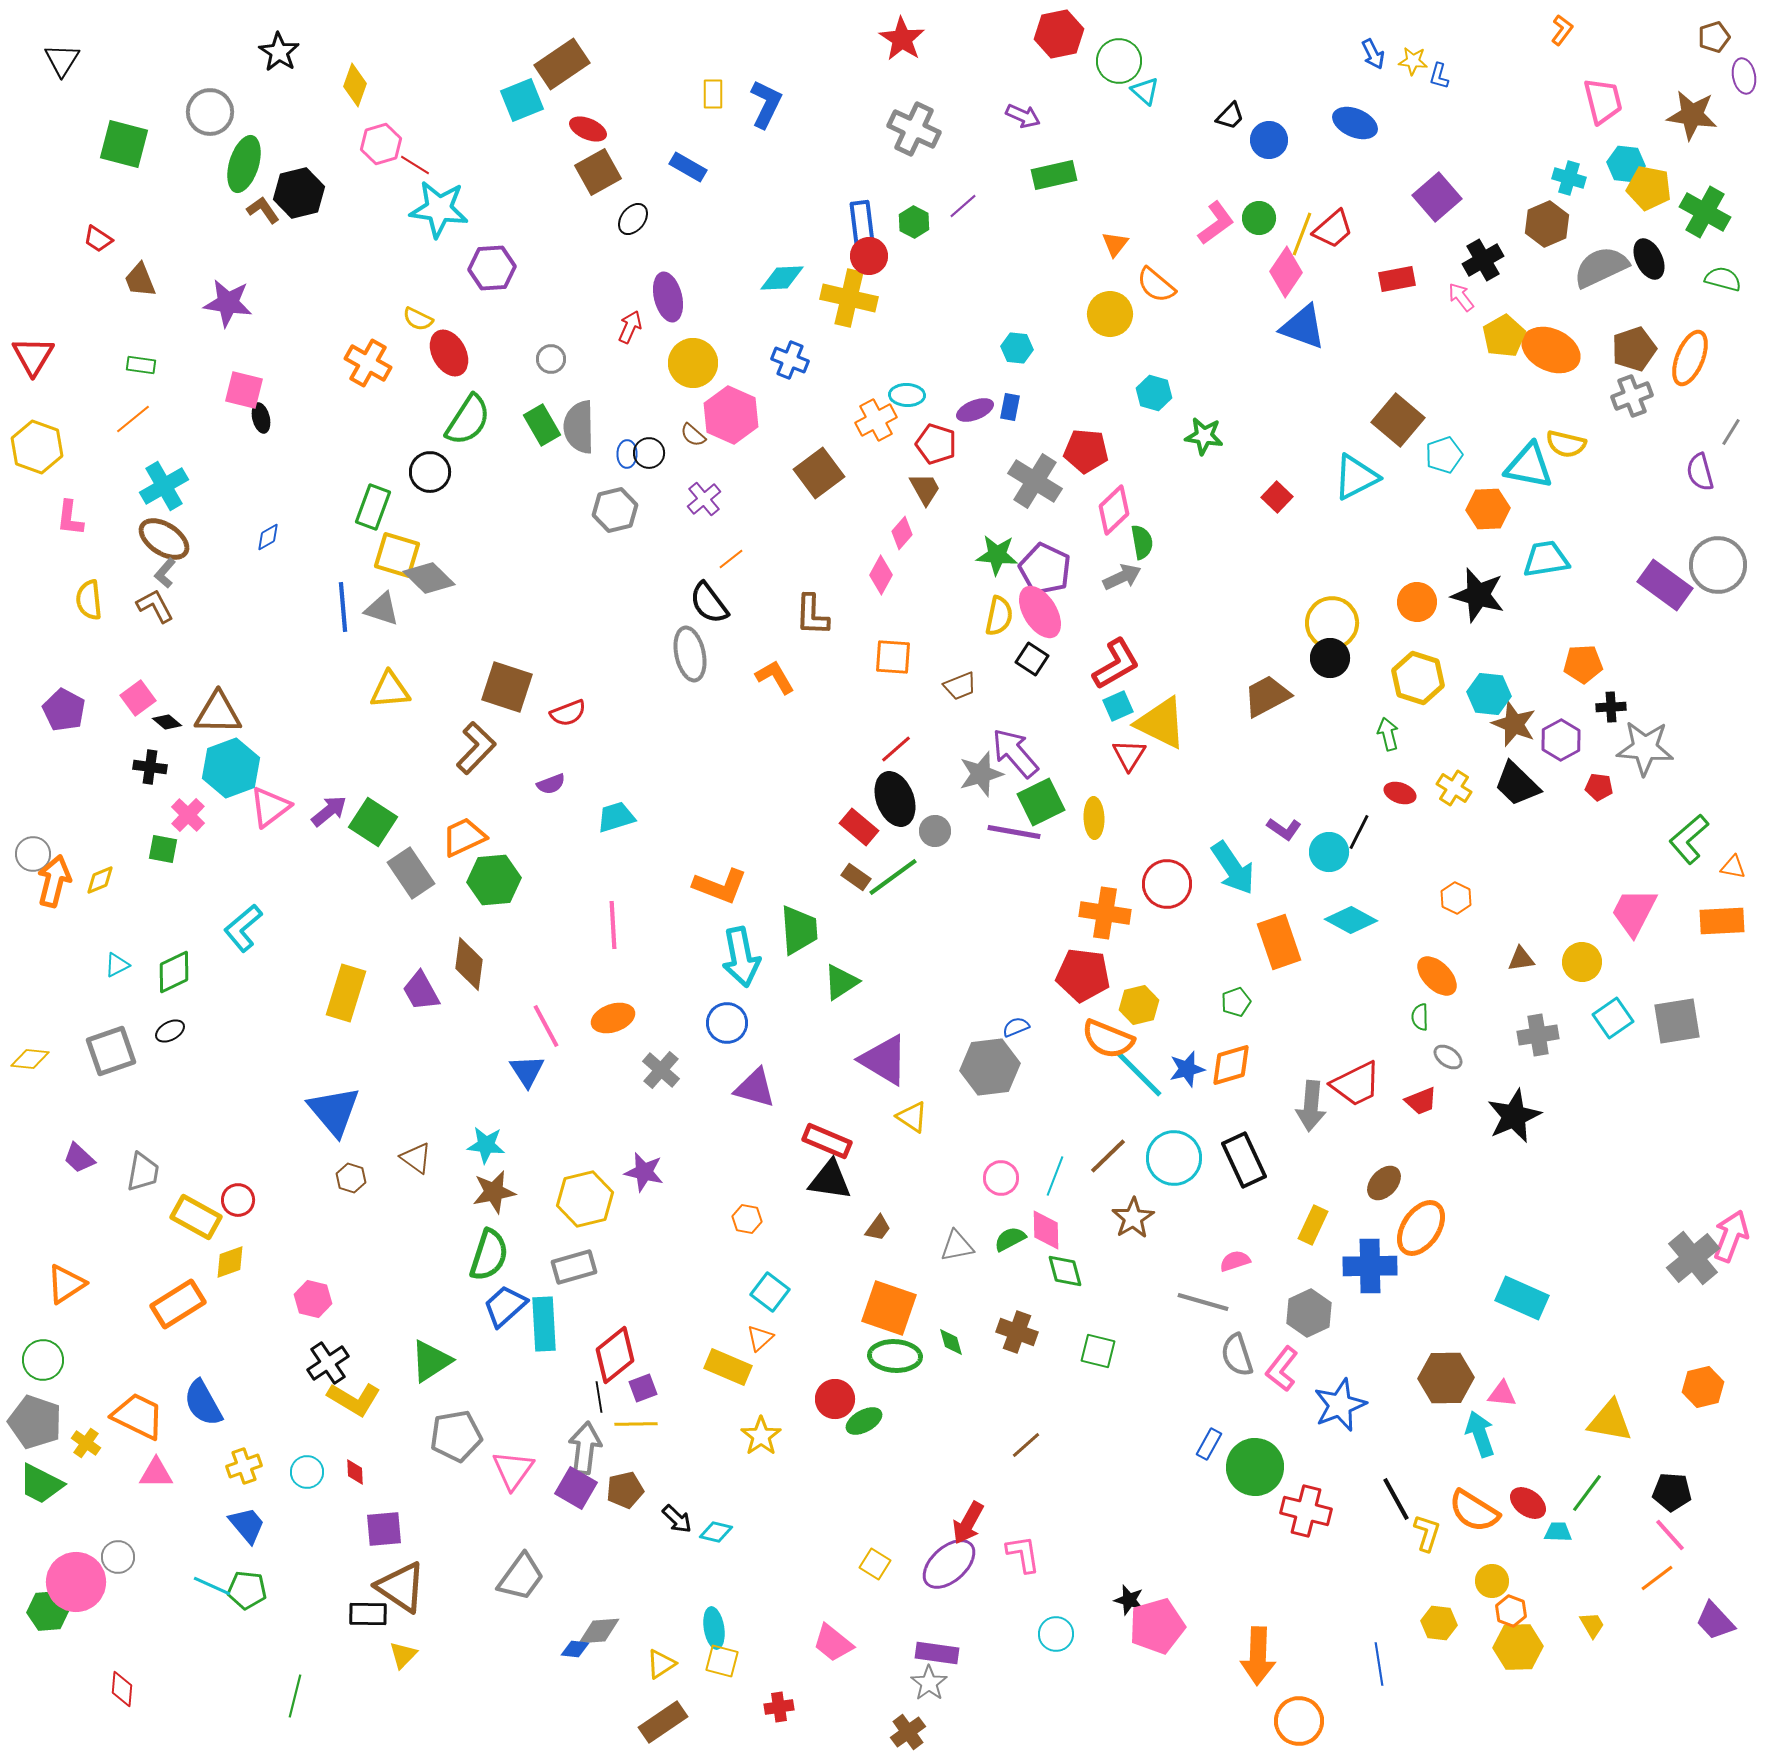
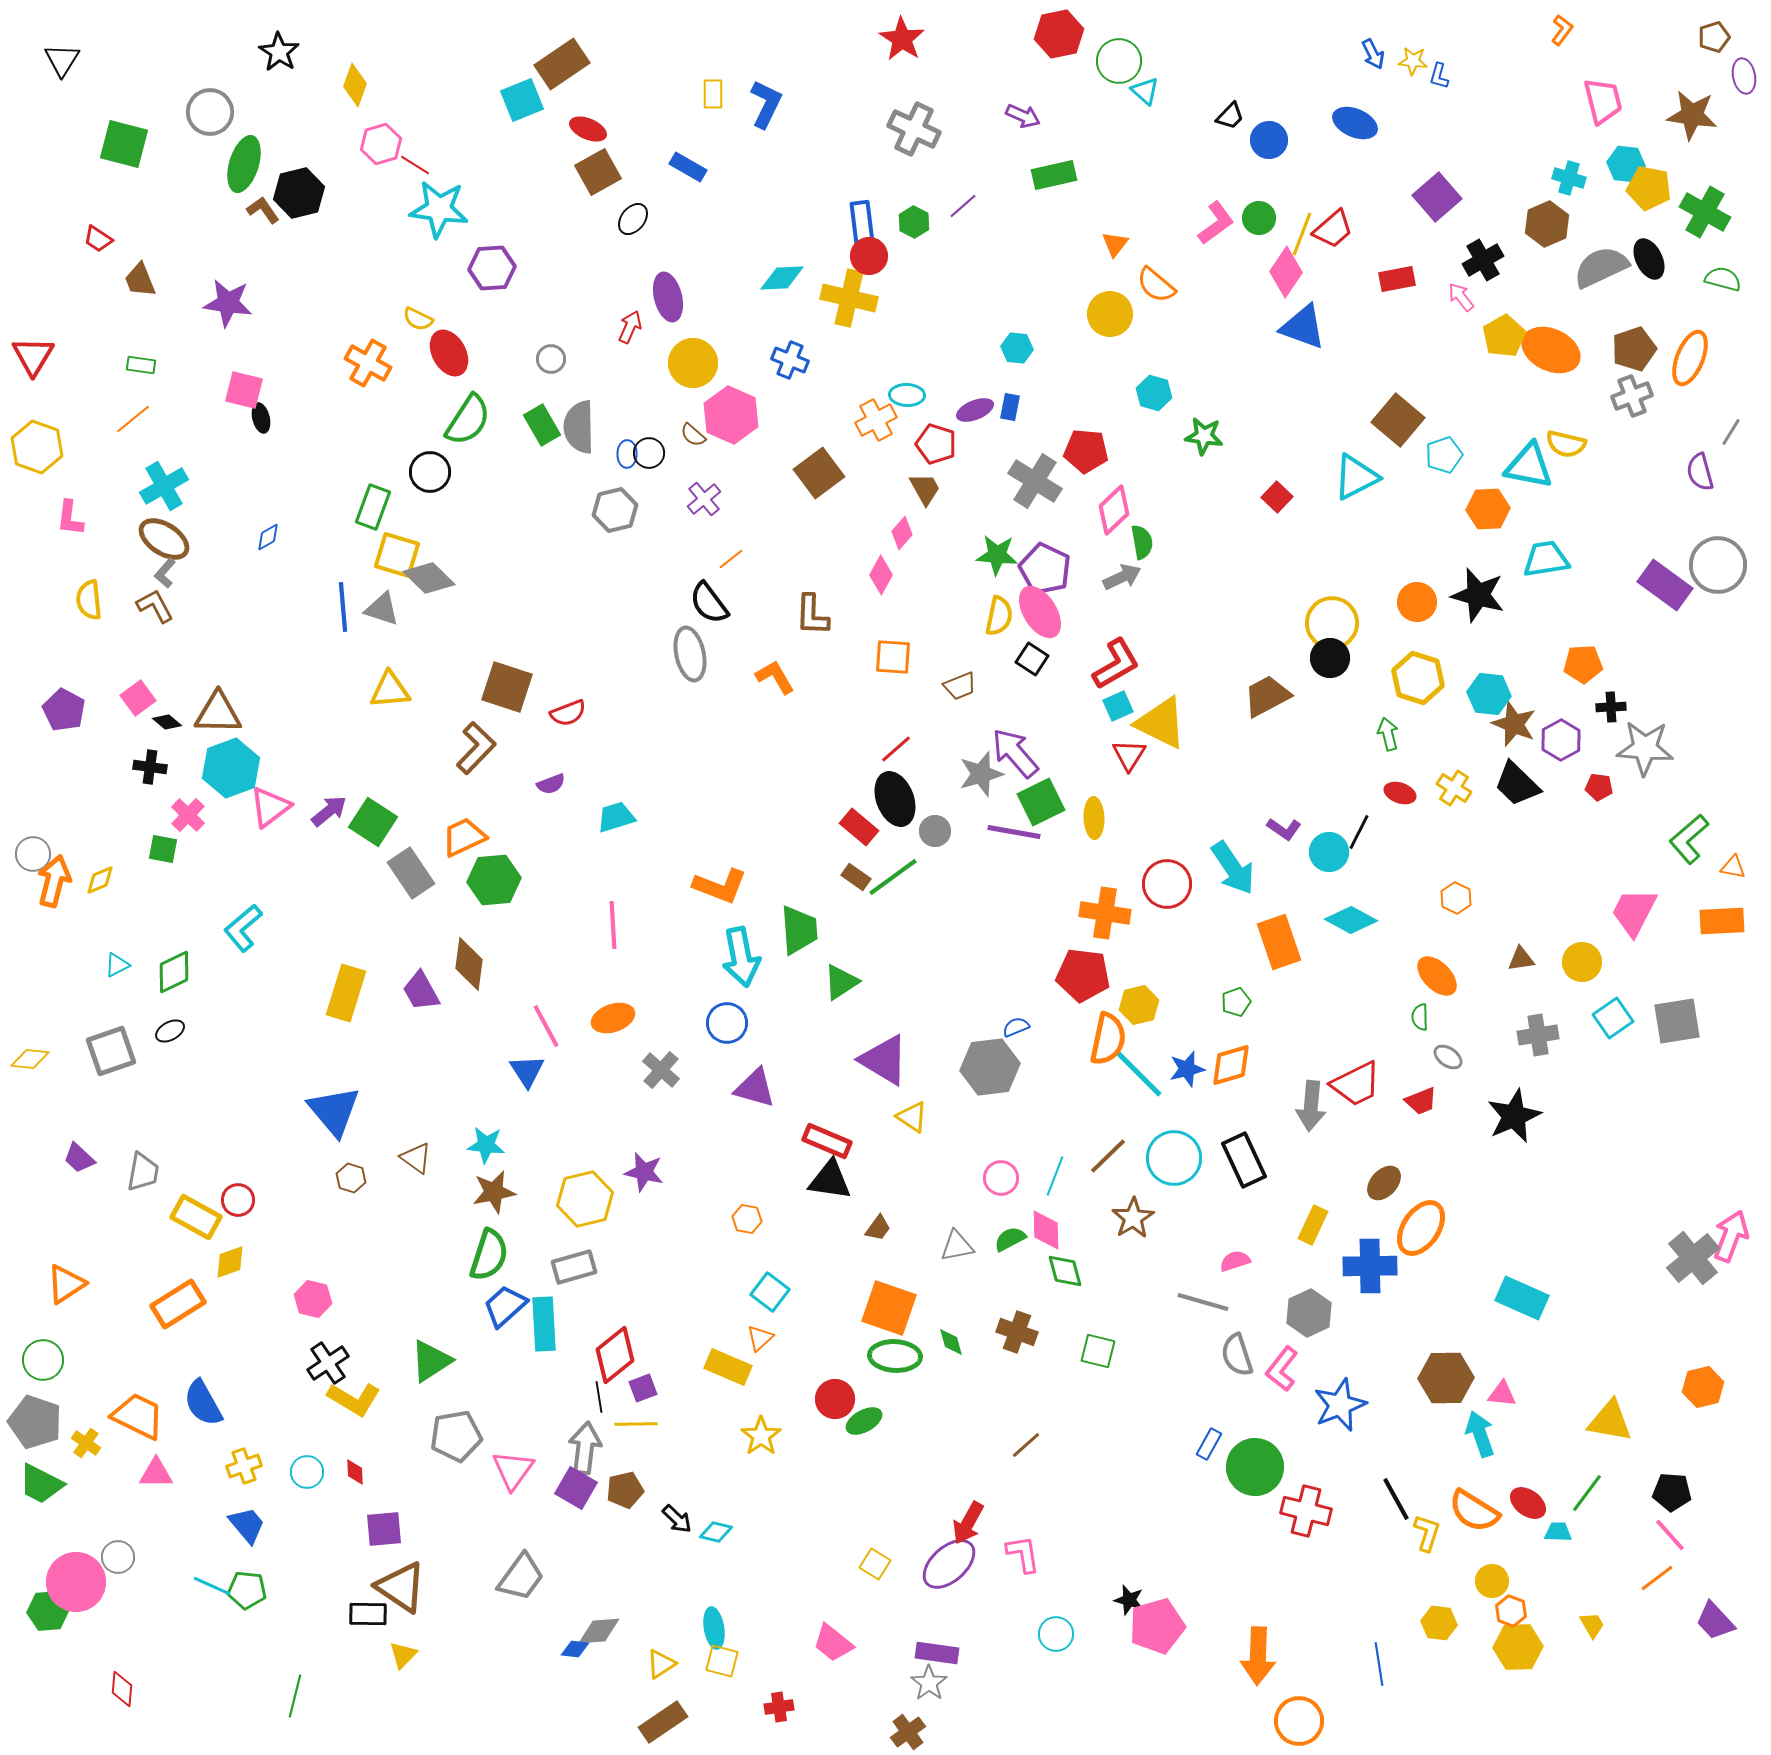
orange semicircle at (1108, 1039): rotated 100 degrees counterclockwise
